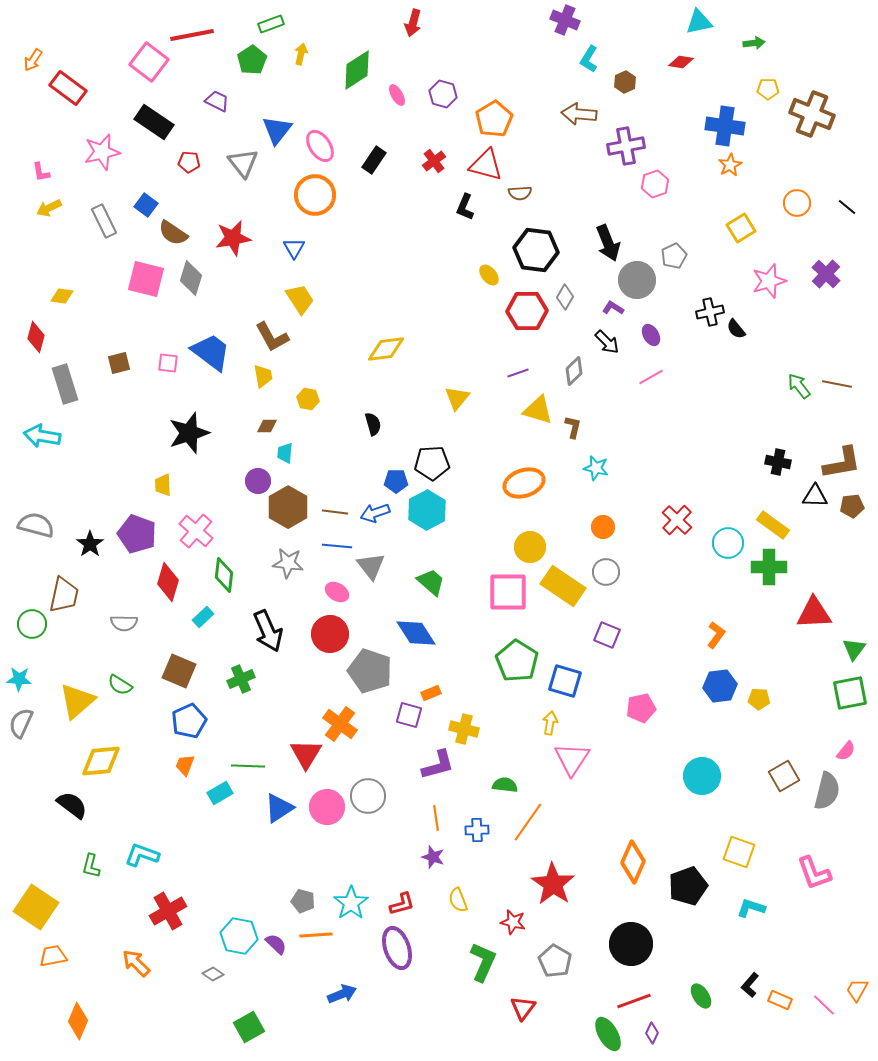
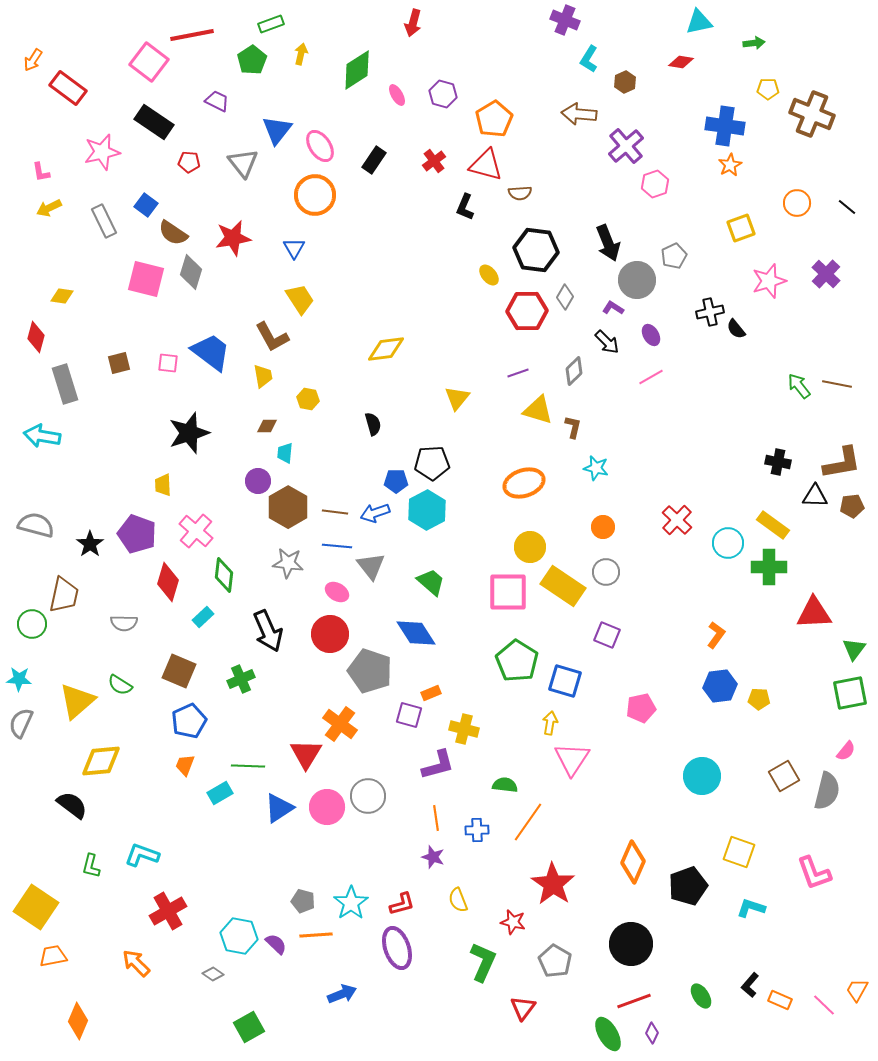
purple cross at (626, 146): rotated 30 degrees counterclockwise
yellow square at (741, 228): rotated 12 degrees clockwise
gray diamond at (191, 278): moved 6 px up
